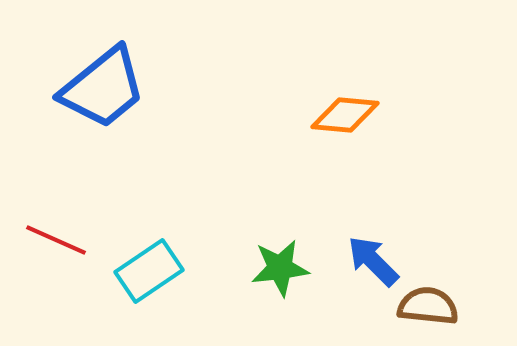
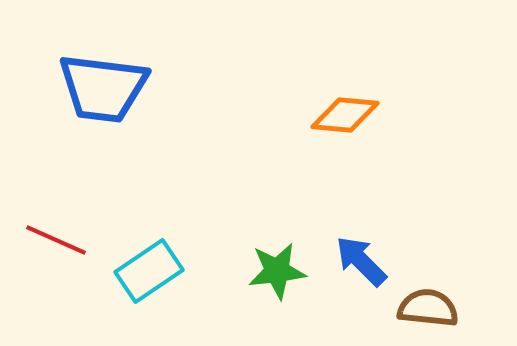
blue trapezoid: rotated 46 degrees clockwise
blue arrow: moved 12 px left
green star: moved 3 px left, 3 px down
brown semicircle: moved 2 px down
